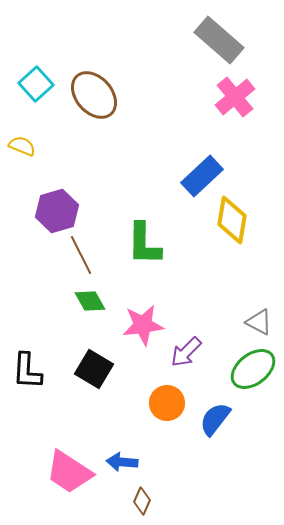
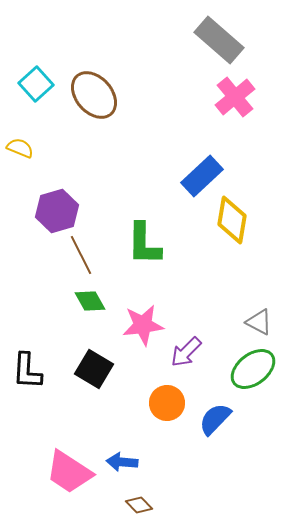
yellow semicircle: moved 2 px left, 2 px down
blue semicircle: rotated 6 degrees clockwise
brown diamond: moved 3 px left, 4 px down; rotated 68 degrees counterclockwise
